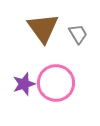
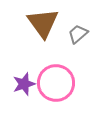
brown triangle: moved 5 px up
gray trapezoid: rotated 100 degrees counterclockwise
